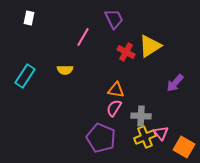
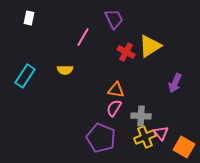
purple arrow: rotated 18 degrees counterclockwise
